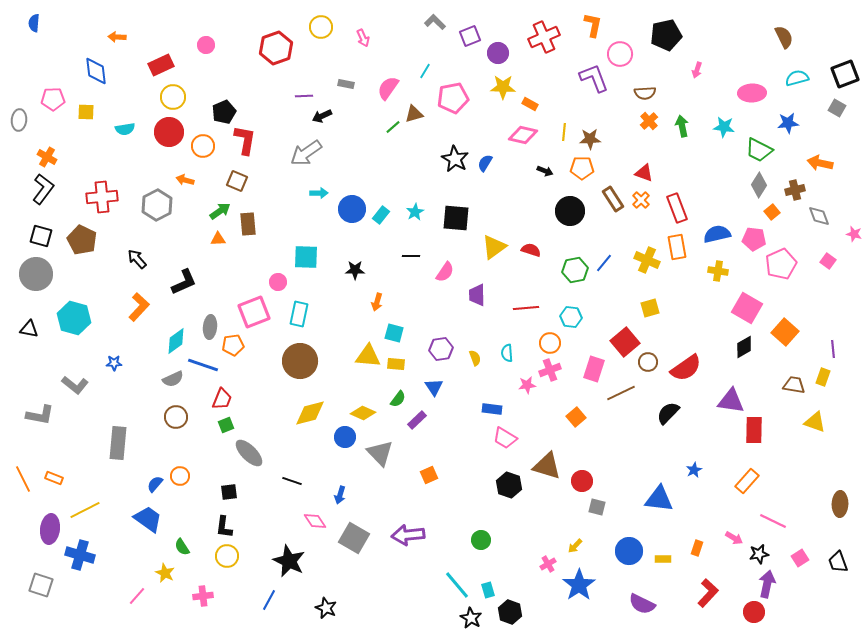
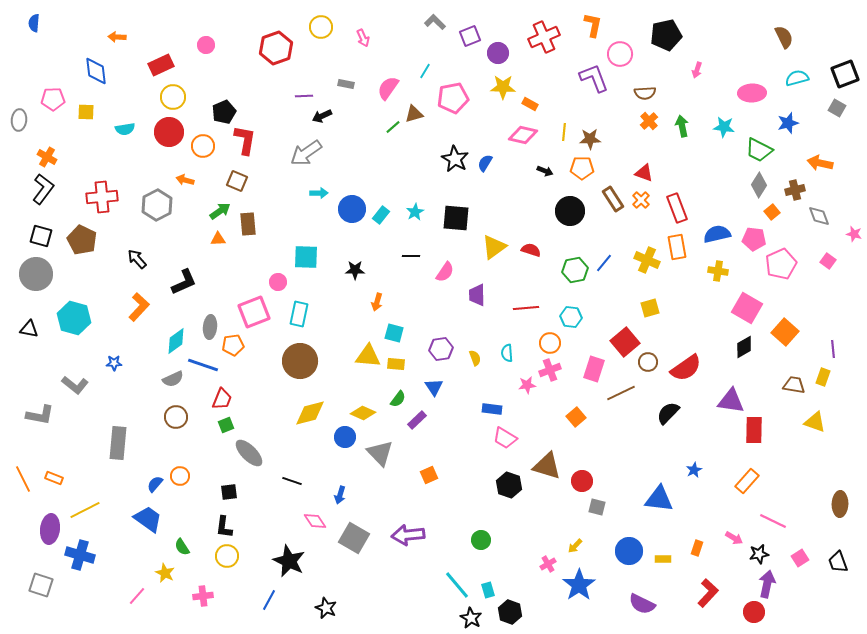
blue star at (788, 123): rotated 10 degrees counterclockwise
